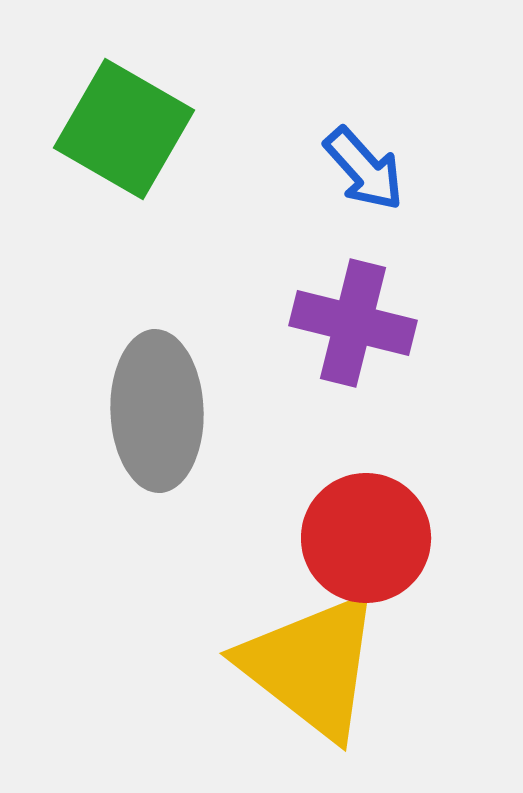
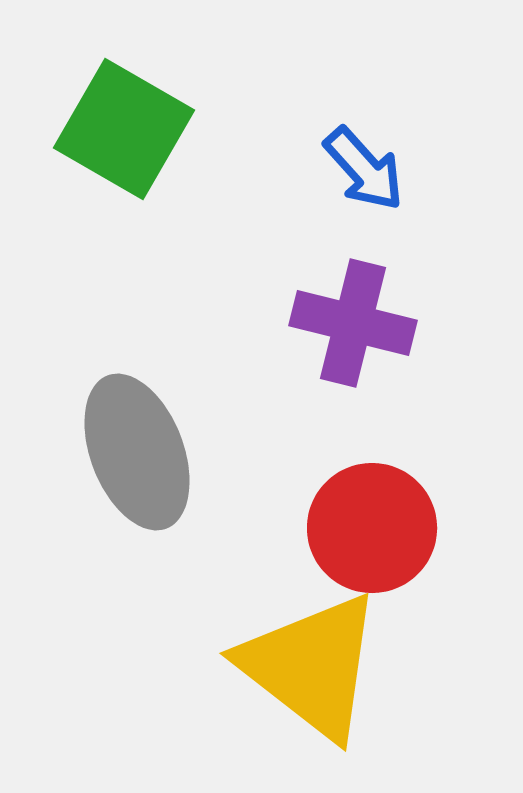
gray ellipse: moved 20 px left, 41 px down; rotated 19 degrees counterclockwise
red circle: moved 6 px right, 10 px up
